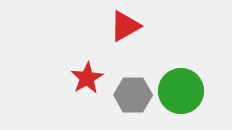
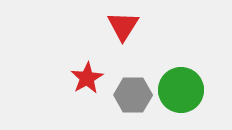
red triangle: moved 2 px left; rotated 28 degrees counterclockwise
green circle: moved 1 px up
